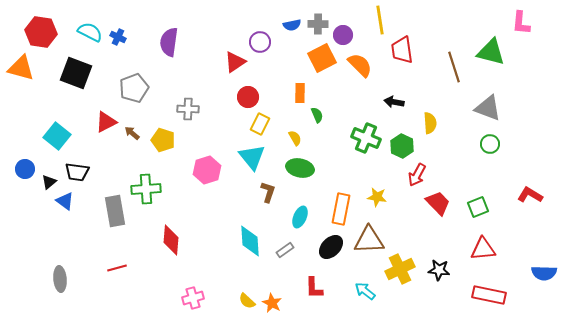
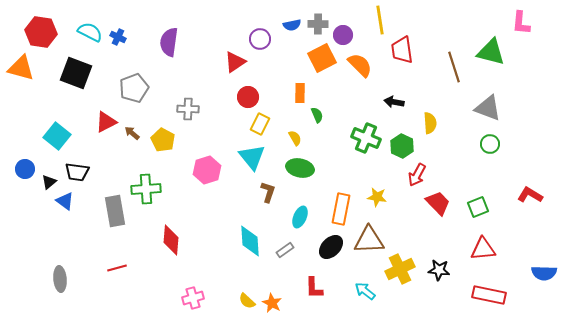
purple circle at (260, 42): moved 3 px up
yellow pentagon at (163, 140): rotated 10 degrees clockwise
